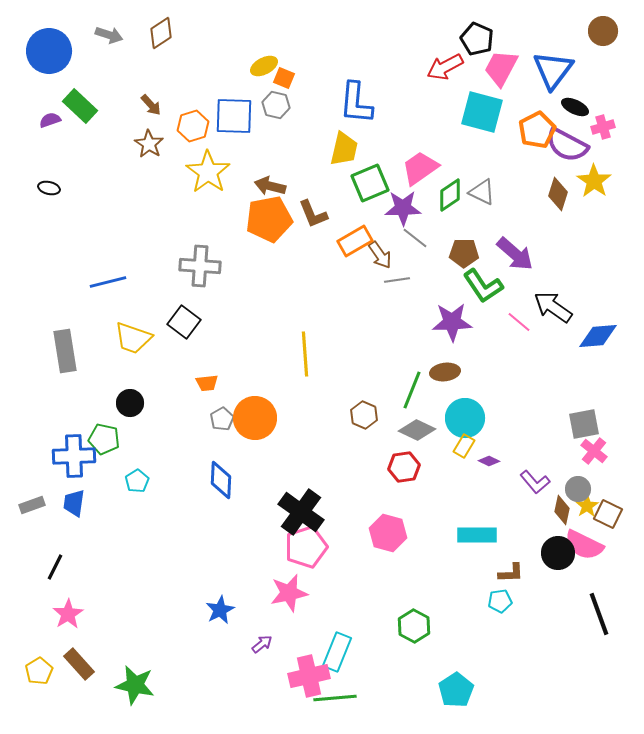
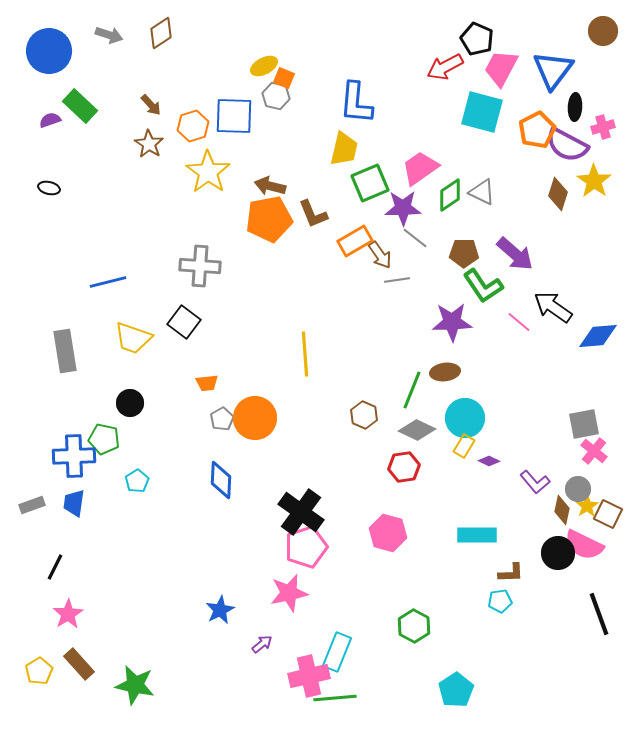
gray hexagon at (276, 105): moved 9 px up
black ellipse at (575, 107): rotated 68 degrees clockwise
